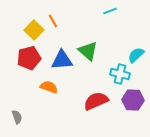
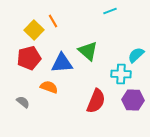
blue triangle: moved 3 px down
cyan cross: moved 1 px right; rotated 12 degrees counterclockwise
red semicircle: rotated 135 degrees clockwise
gray semicircle: moved 6 px right, 15 px up; rotated 32 degrees counterclockwise
